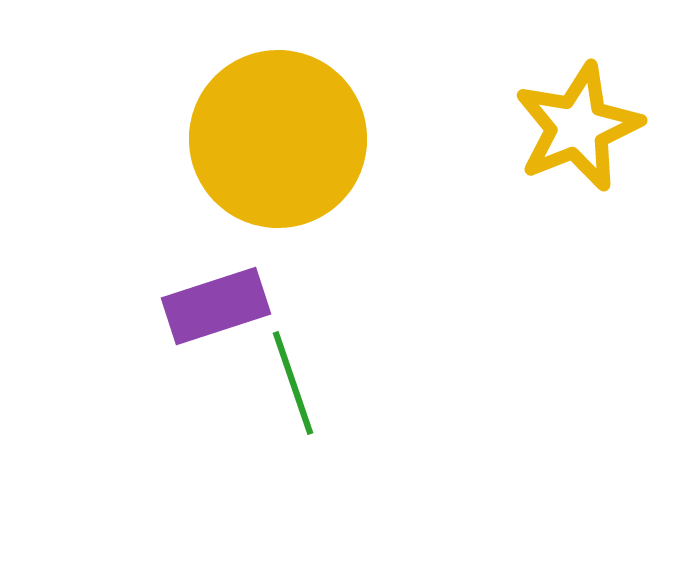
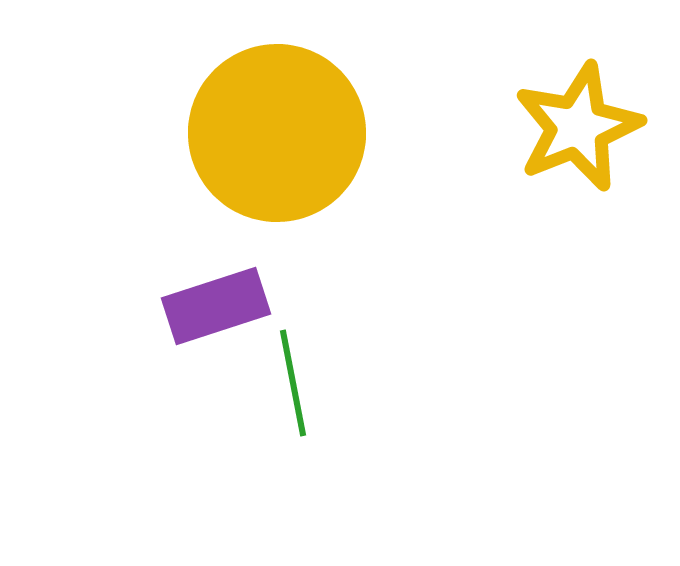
yellow circle: moved 1 px left, 6 px up
green line: rotated 8 degrees clockwise
